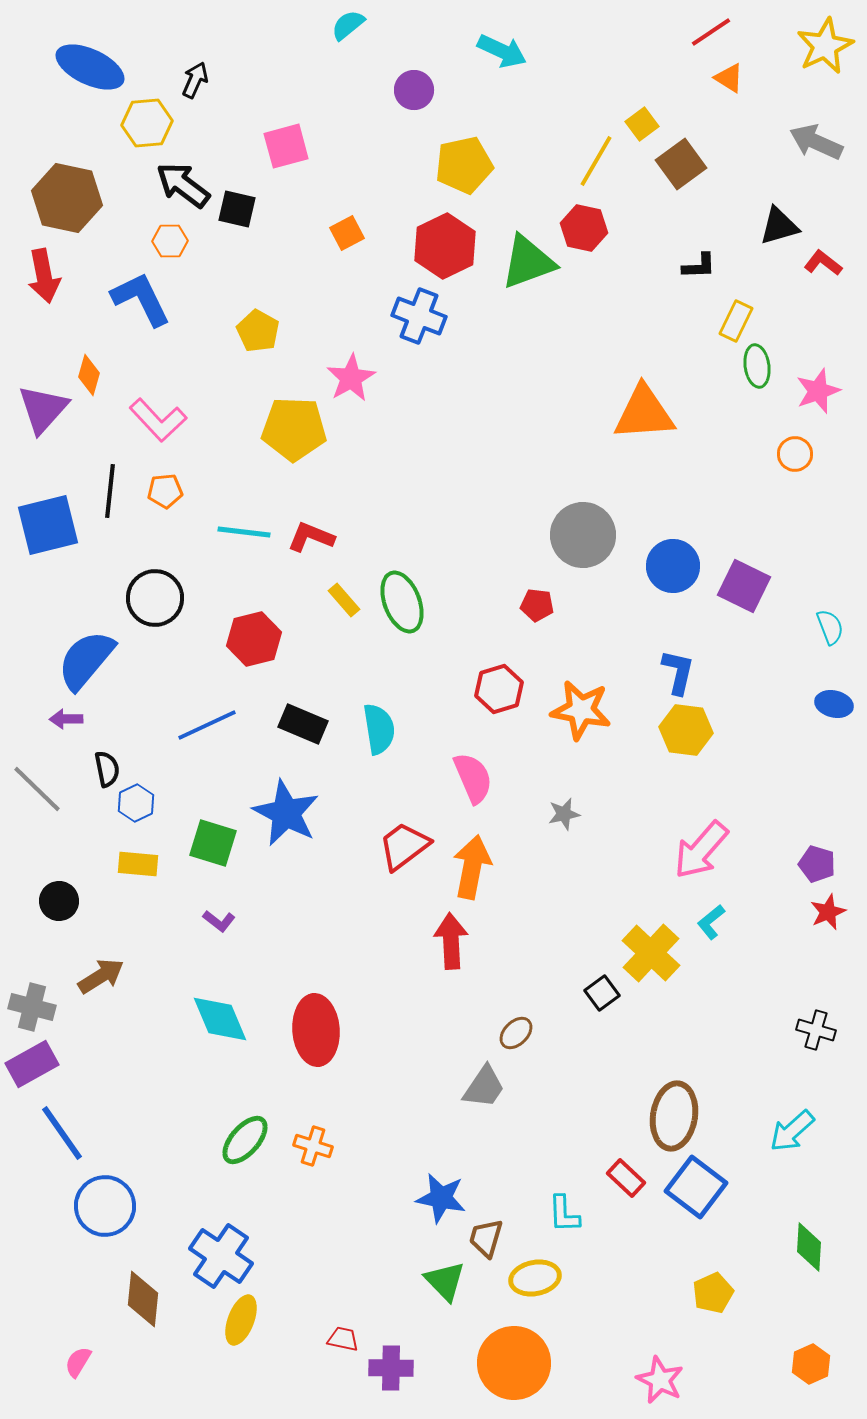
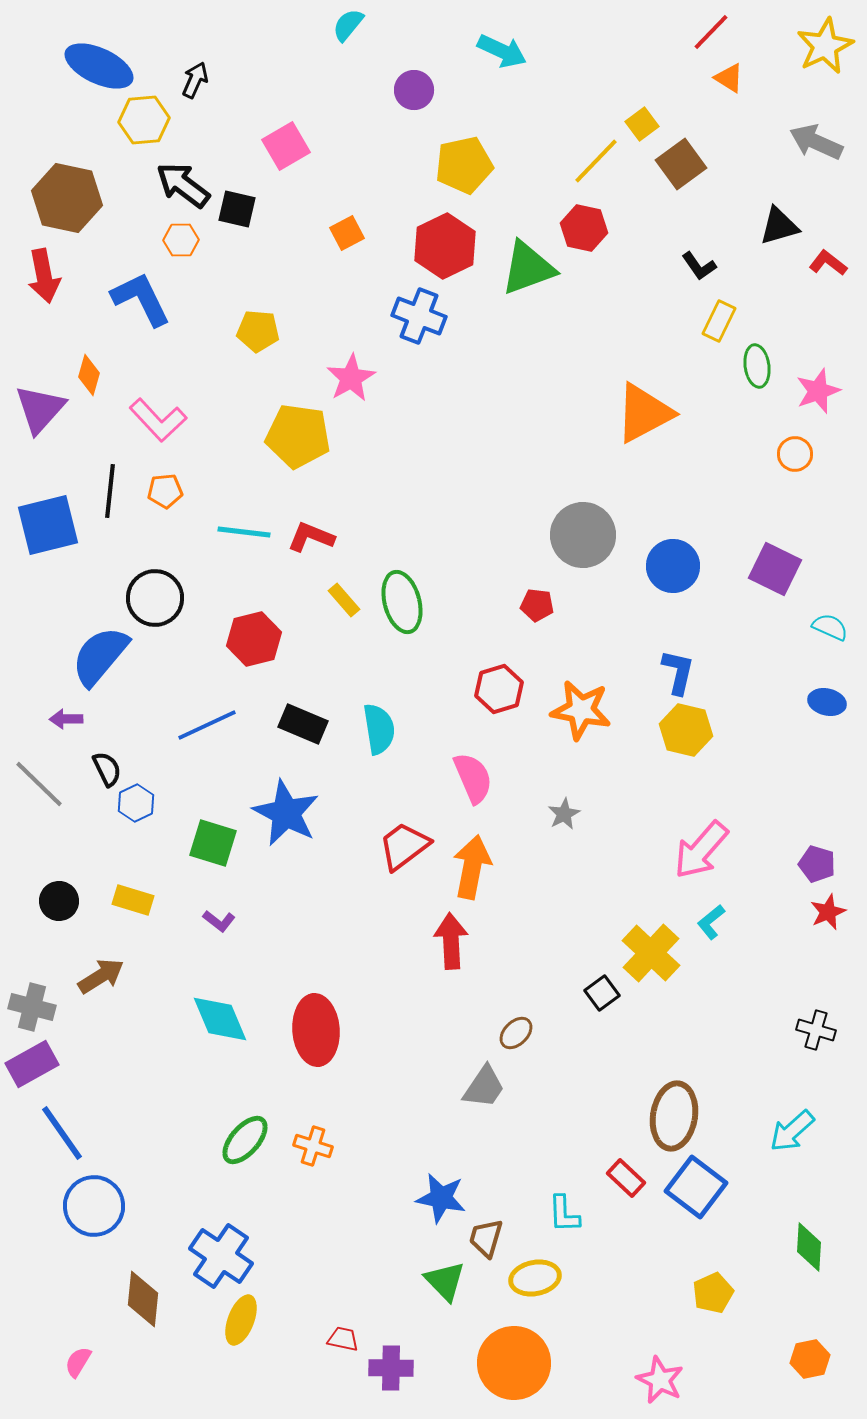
cyan semicircle at (348, 25): rotated 12 degrees counterclockwise
red line at (711, 32): rotated 12 degrees counterclockwise
blue ellipse at (90, 67): moved 9 px right, 1 px up
yellow hexagon at (147, 123): moved 3 px left, 3 px up
pink square at (286, 146): rotated 15 degrees counterclockwise
yellow line at (596, 161): rotated 14 degrees clockwise
orange hexagon at (170, 241): moved 11 px right, 1 px up
green triangle at (528, 262): moved 6 px down
red L-shape at (823, 263): moved 5 px right
black L-shape at (699, 266): rotated 57 degrees clockwise
yellow rectangle at (736, 321): moved 17 px left
yellow pentagon at (258, 331): rotated 24 degrees counterclockwise
purple triangle at (43, 409): moved 3 px left
orange triangle at (644, 413): rotated 24 degrees counterclockwise
yellow pentagon at (294, 429): moved 4 px right, 7 px down; rotated 6 degrees clockwise
purple square at (744, 586): moved 31 px right, 17 px up
green ellipse at (402, 602): rotated 6 degrees clockwise
cyan semicircle at (830, 627): rotated 45 degrees counterclockwise
blue semicircle at (86, 660): moved 14 px right, 4 px up
blue ellipse at (834, 704): moved 7 px left, 2 px up
yellow hexagon at (686, 730): rotated 6 degrees clockwise
black semicircle at (107, 769): rotated 15 degrees counterclockwise
gray line at (37, 789): moved 2 px right, 5 px up
gray star at (564, 814): rotated 16 degrees counterclockwise
yellow rectangle at (138, 864): moved 5 px left, 36 px down; rotated 12 degrees clockwise
blue circle at (105, 1206): moved 11 px left
orange hexagon at (811, 1364): moved 1 px left, 5 px up; rotated 12 degrees clockwise
